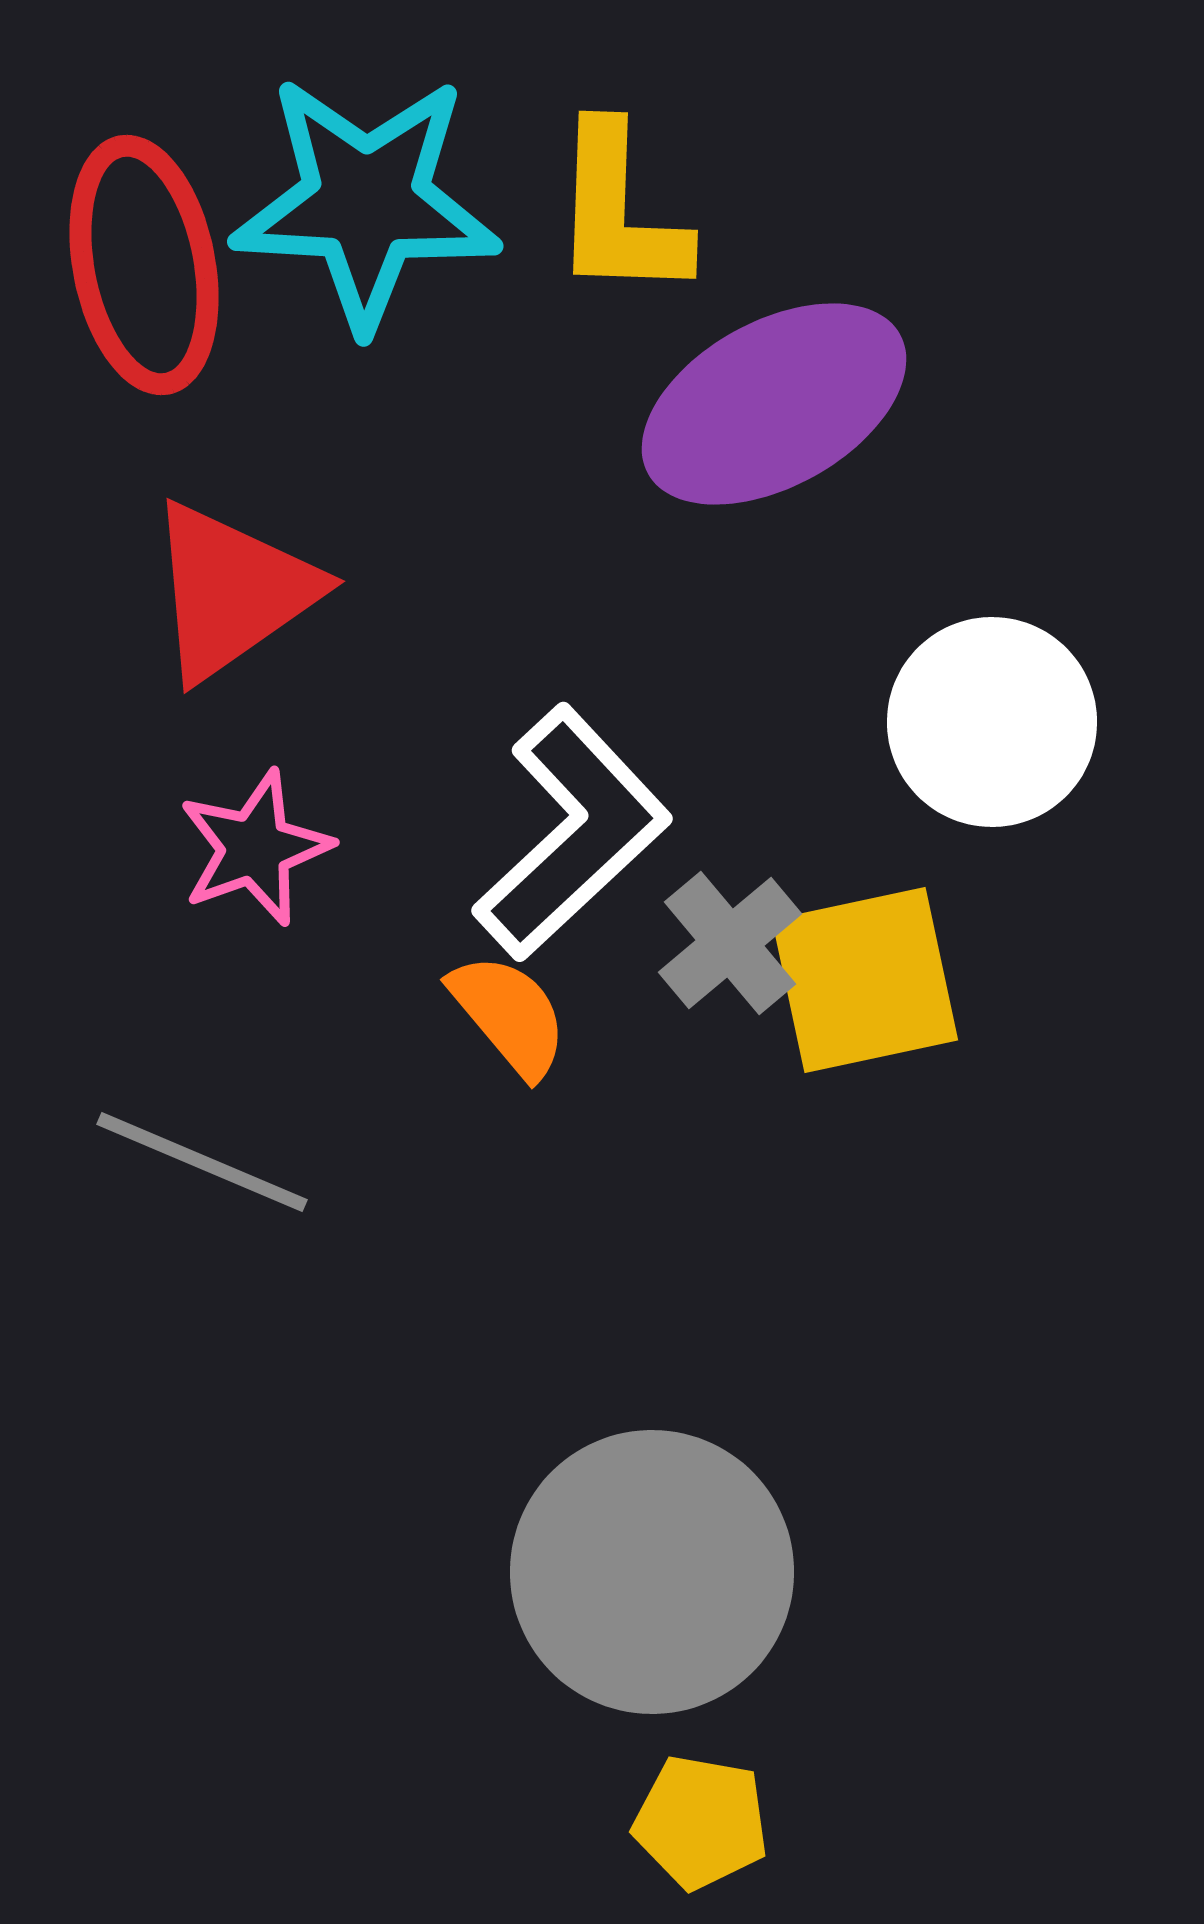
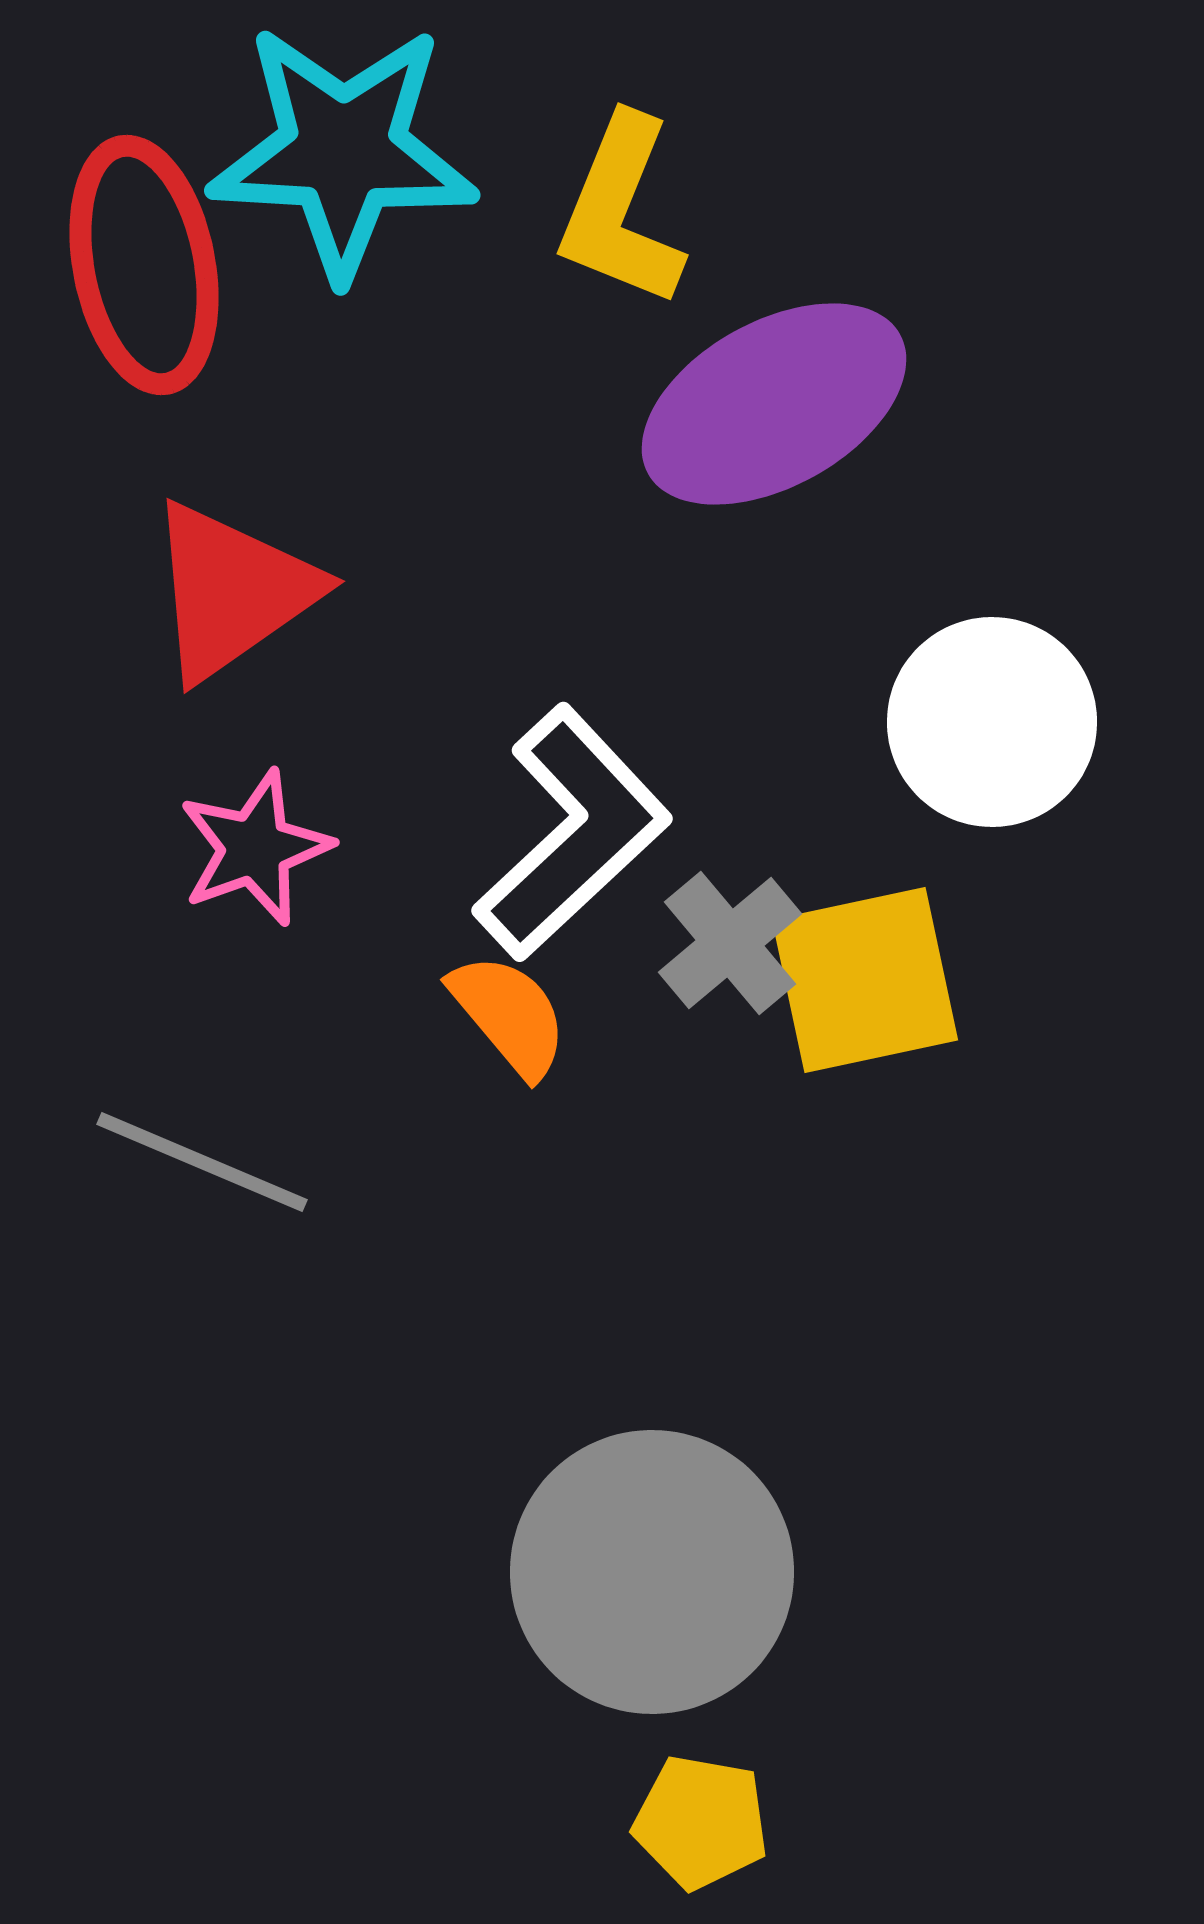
cyan star: moved 23 px left, 51 px up
yellow L-shape: moved 2 px right, 1 px up; rotated 20 degrees clockwise
